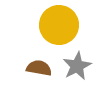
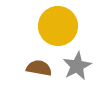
yellow circle: moved 1 px left, 1 px down
